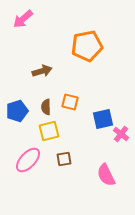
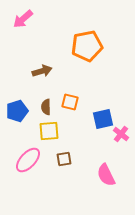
yellow square: rotated 10 degrees clockwise
